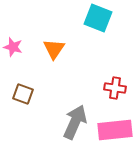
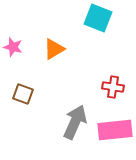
orange triangle: rotated 25 degrees clockwise
red cross: moved 2 px left, 1 px up
